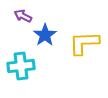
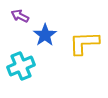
purple arrow: moved 3 px left
cyan cross: rotated 16 degrees counterclockwise
